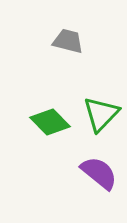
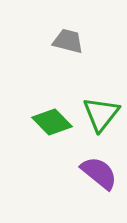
green triangle: rotated 6 degrees counterclockwise
green diamond: moved 2 px right
